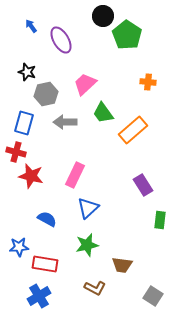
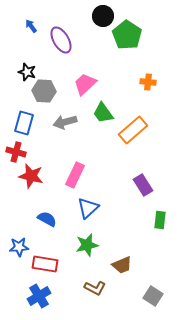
gray hexagon: moved 2 px left, 3 px up; rotated 15 degrees clockwise
gray arrow: rotated 15 degrees counterclockwise
brown trapezoid: rotated 30 degrees counterclockwise
